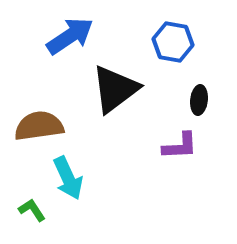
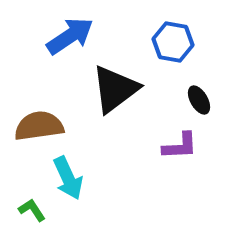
black ellipse: rotated 36 degrees counterclockwise
